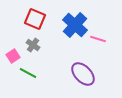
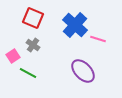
red square: moved 2 px left, 1 px up
purple ellipse: moved 3 px up
